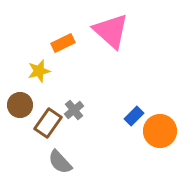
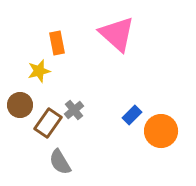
pink triangle: moved 6 px right, 3 px down
orange rectangle: moved 6 px left; rotated 75 degrees counterclockwise
blue rectangle: moved 2 px left, 1 px up
orange circle: moved 1 px right
gray semicircle: rotated 12 degrees clockwise
